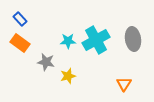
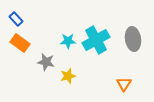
blue rectangle: moved 4 px left
